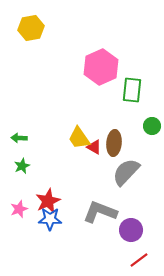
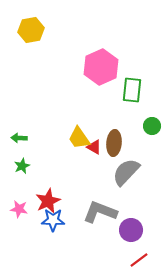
yellow hexagon: moved 2 px down
pink star: rotated 30 degrees clockwise
blue star: moved 3 px right, 1 px down
